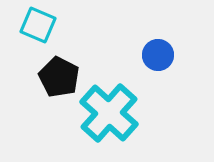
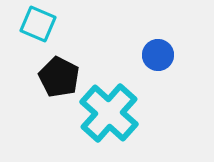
cyan square: moved 1 px up
